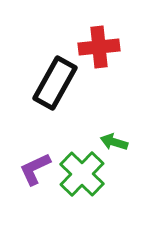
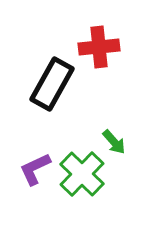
black rectangle: moved 3 px left, 1 px down
green arrow: rotated 148 degrees counterclockwise
